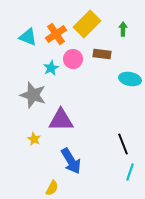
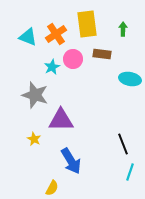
yellow rectangle: rotated 52 degrees counterclockwise
cyan star: moved 1 px right, 1 px up
gray star: moved 2 px right
